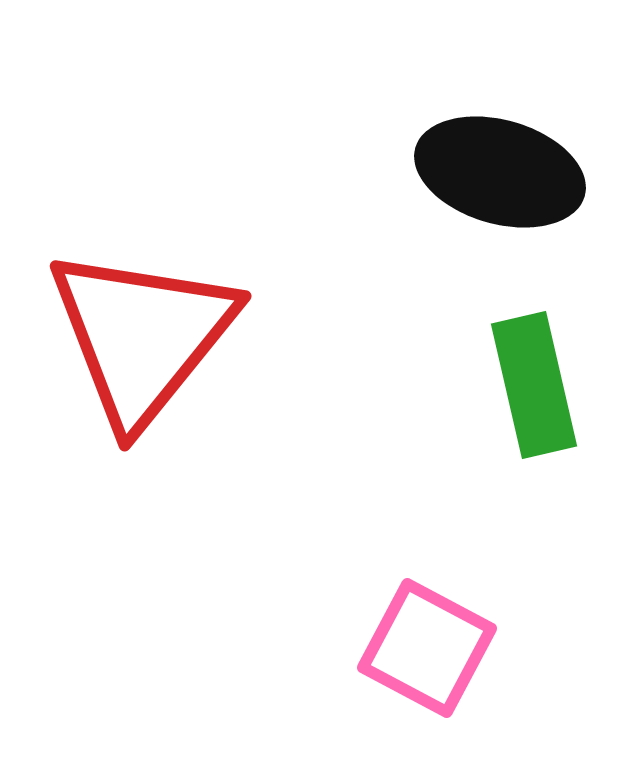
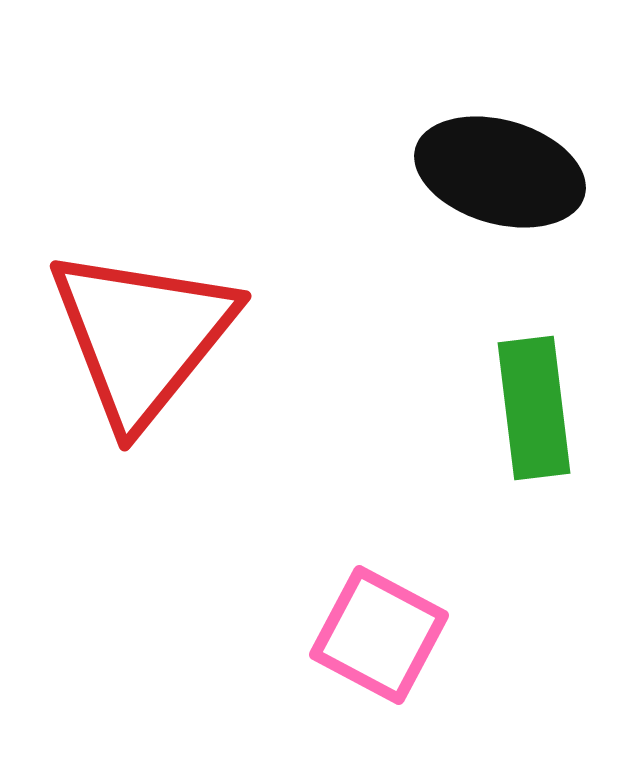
green rectangle: moved 23 px down; rotated 6 degrees clockwise
pink square: moved 48 px left, 13 px up
